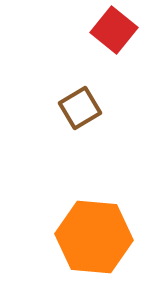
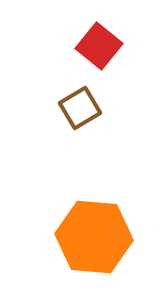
red square: moved 15 px left, 16 px down
